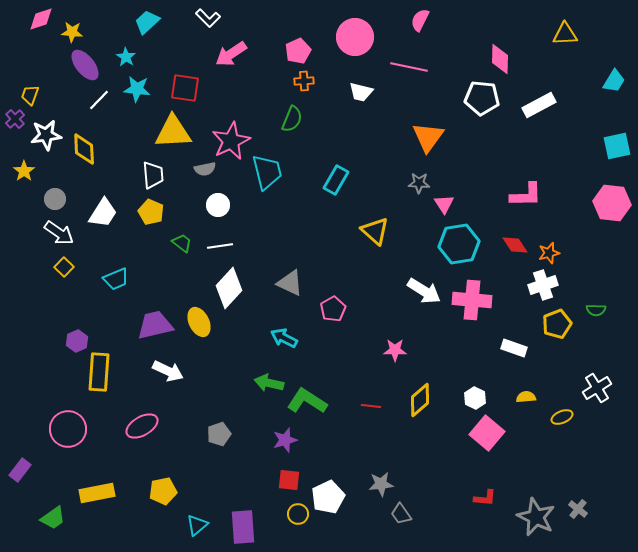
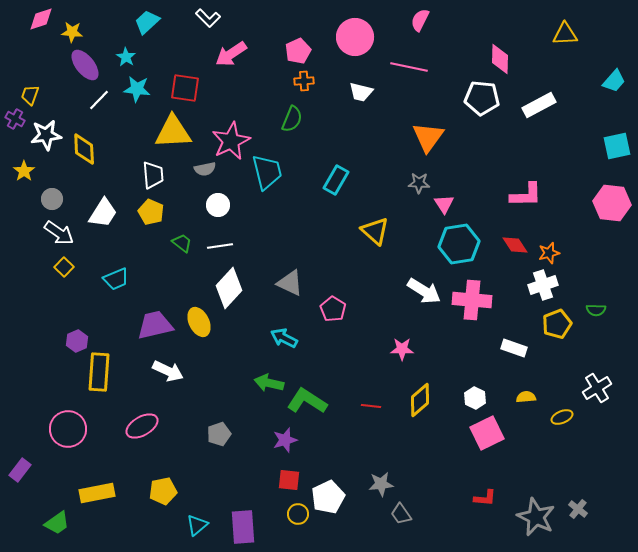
cyan trapezoid at (614, 81): rotated 10 degrees clockwise
purple cross at (15, 119): rotated 18 degrees counterclockwise
gray circle at (55, 199): moved 3 px left
pink pentagon at (333, 309): rotated 10 degrees counterclockwise
pink star at (395, 350): moved 7 px right, 1 px up
pink square at (487, 433): rotated 24 degrees clockwise
green trapezoid at (53, 518): moved 4 px right, 5 px down
